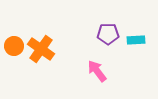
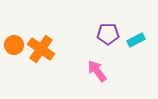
cyan rectangle: rotated 24 degrees counterclockwise
orange circle: moved 1 px up
